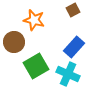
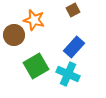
brown circle: moved 7 px up
